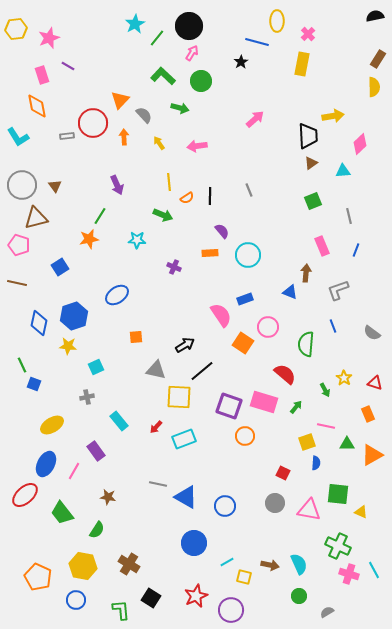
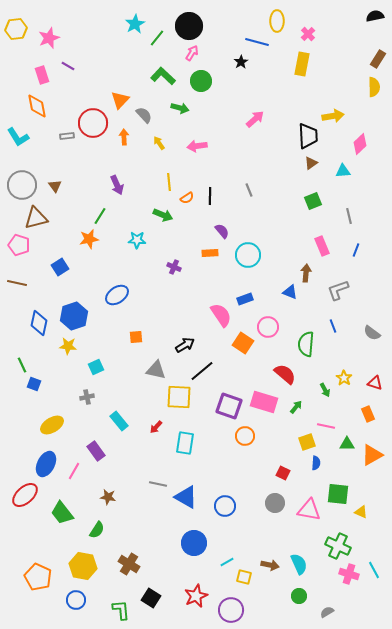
cyan rectangle at (184, 439): moved 1 px right, 4 px down; rotated 60 degrees counterclockwise
